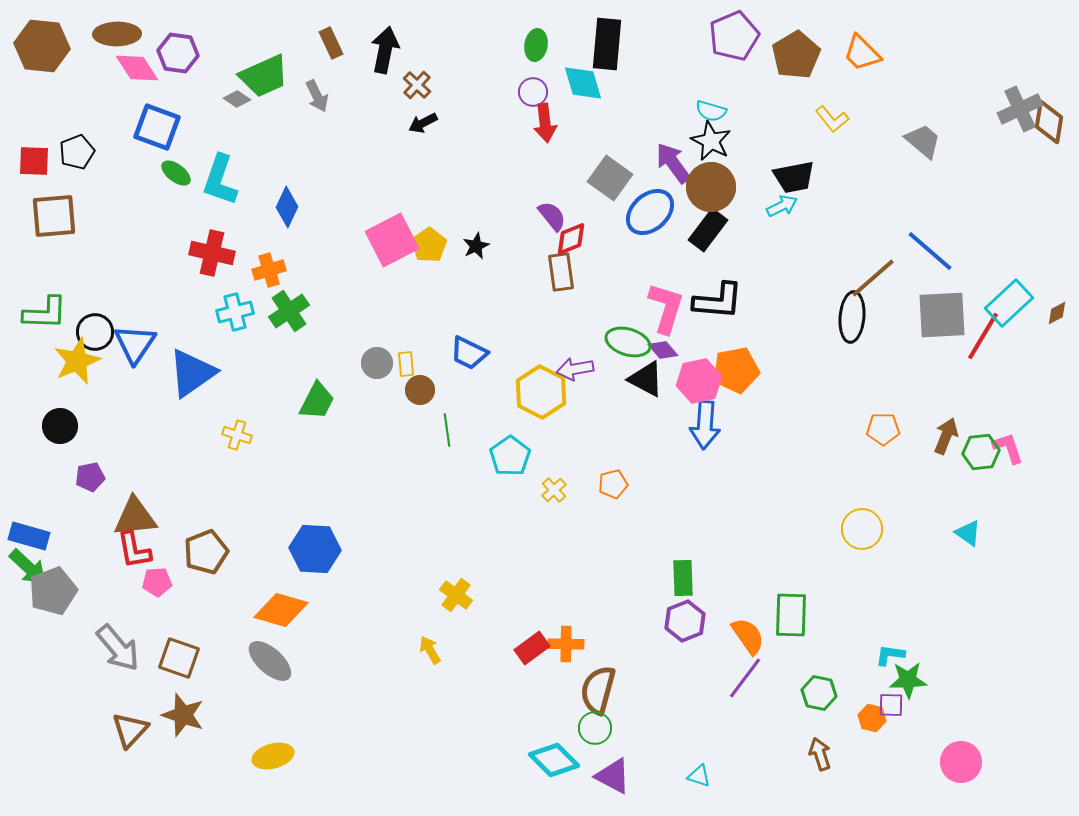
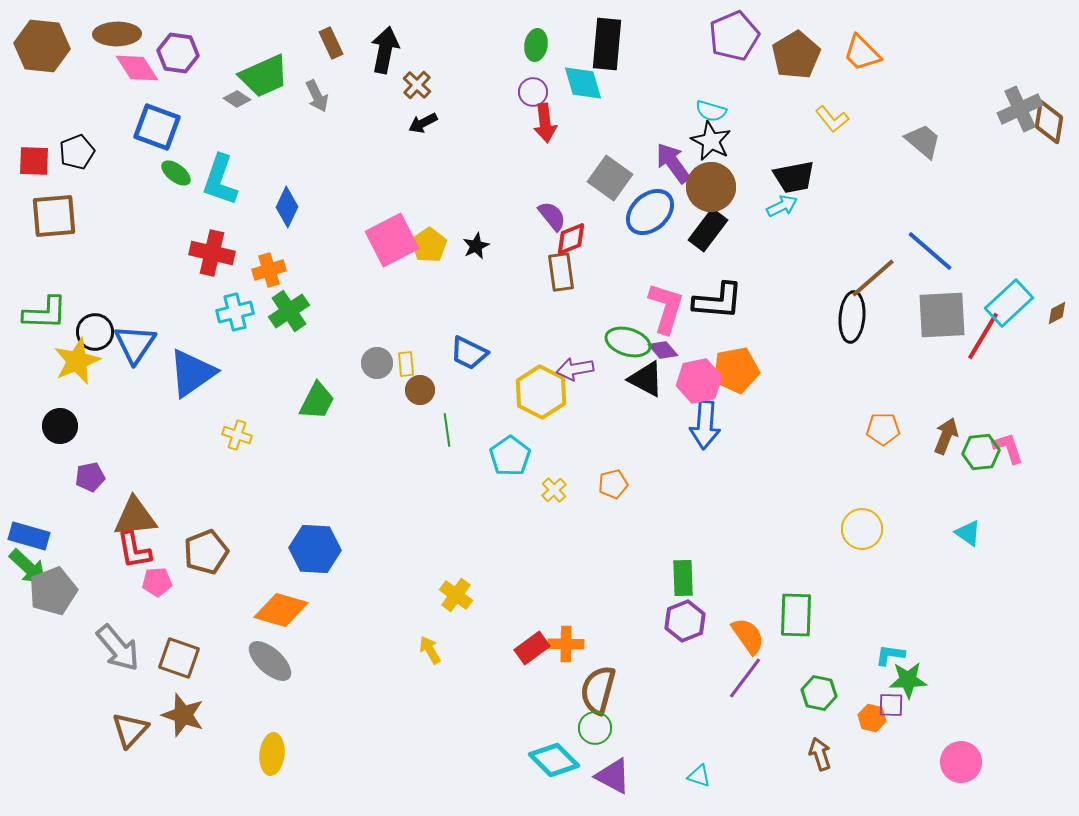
green rectangle at (791, 615): moved 5 px right
yellow ellipse at (273, 756): moved 1 px left, 2 px up; rotated 69 degrees counterclockwise
